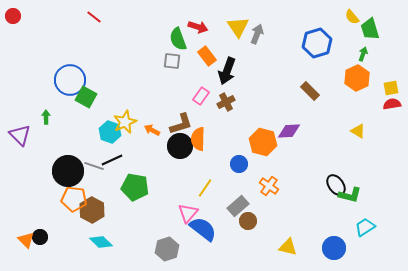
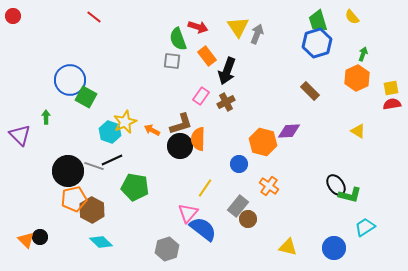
green trapezoid at (370, 29): moved 52 px left, 8 px up
orange pentagon at (74, 199): rotated 20 degrees counterclockwise
gray rectangle at (238, 206): rotated 10 degrees counterclockwise
brown circle at (248, 221): moved 2 px up
